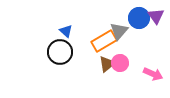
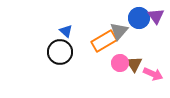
brown triangle: moved 27 px right; rotated 24 degrees counterclockwise
